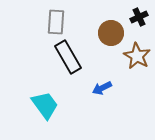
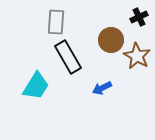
brown circle: moved 7 px down
cyan trapezoid: moved 9 px left, 19 px up; rotated 68 degrees clockwise
